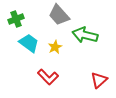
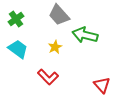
green cross: rotated 14 degrees counterclockwise
cyan trapezoid: moved 11 px left, 6 px down
red triangle: moved 3 px right, 5 px down; rotated 30 degrees counterclockwise
